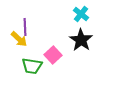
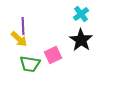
cyan cross: rotated 14 degrees clockwise
purple line: moved 2 px left, 1 px up
pink square: rotated 18 degrees clockwise
green trapezoid: moved 2 px left, 2 px up
